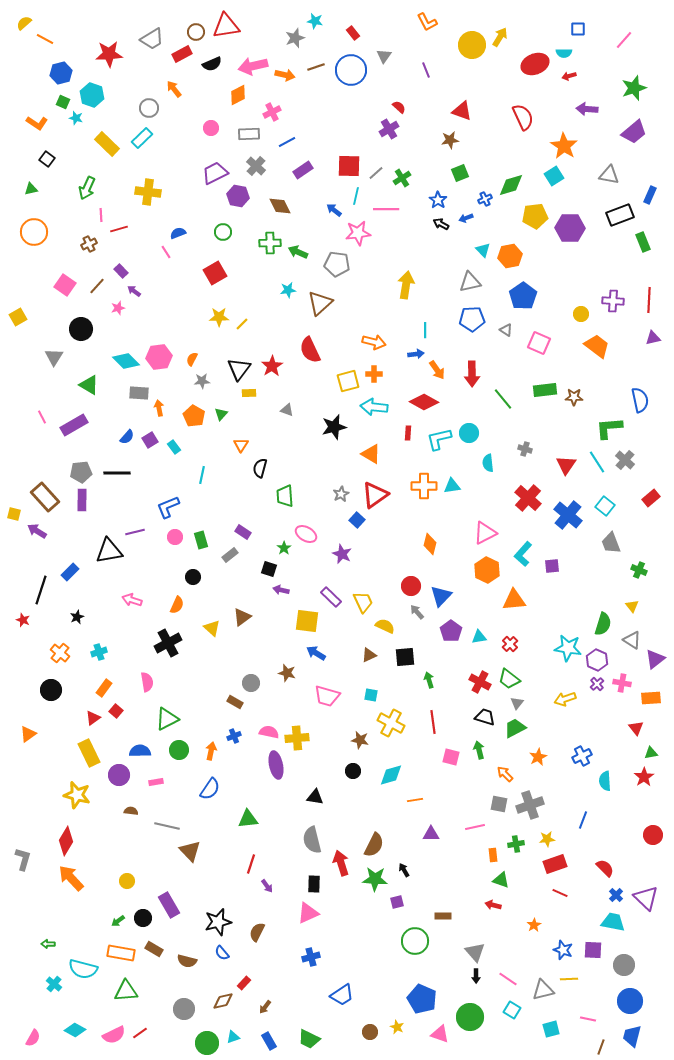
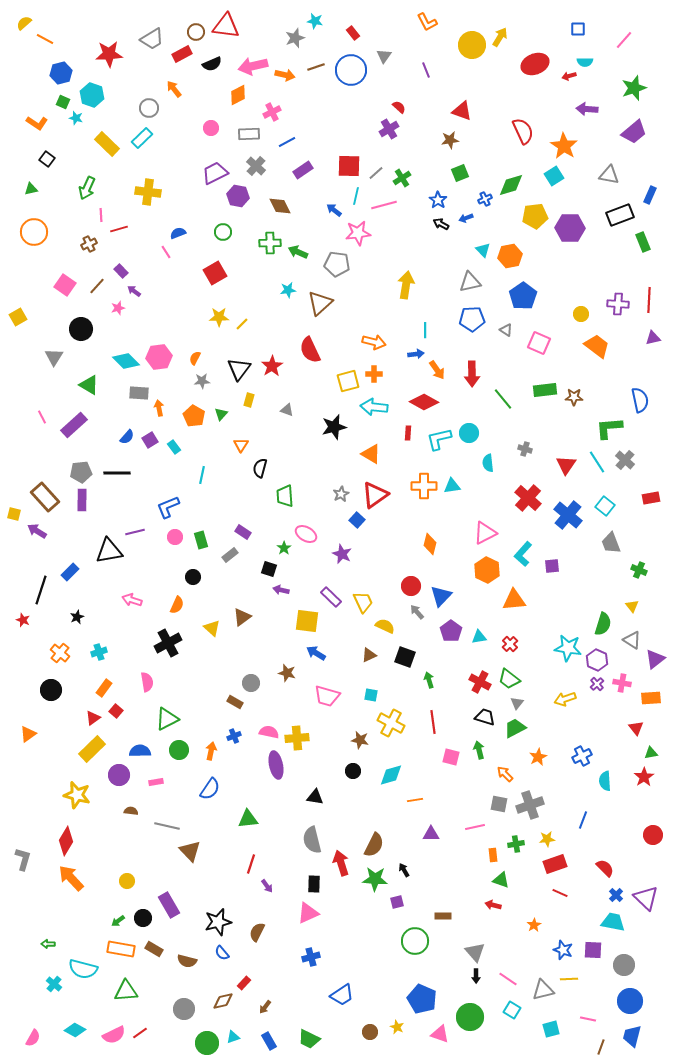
red triangle at (226, 26): rotated 16 degrees clockwise
cyan semicircle at (564, 53): moved 21 px right, 9 px down
red semicircle at (523, 117): moved 14 px down
pink line at (386, 209): moved 2 px left, 4 px up; rotated 15 degrees counterclockwise
purple cross at (613, 301): moved 5 px right, 3 px down
orange semicircle at (192, 359): moved 3 px right, 1 px up
yellow rectangle at (249, 393): moved 7 px down; rotated 72 degrees counterclockwise
purple rectangle at (74, 425): rotated 12 degrees counterclockwise
red rectangle at (651, 498): rotated 30 degrees clockwise
black square at (405, 657): rotated 25 degrees clockwise
yellow rectangle at (89, 753): moved 3 px right, 4 px up; rotated 72 degrees clockwise
orange rectangle at (121, 953): moved 4 px up
